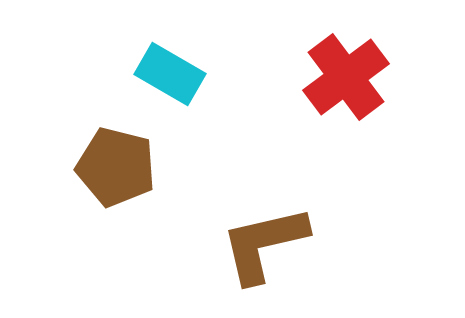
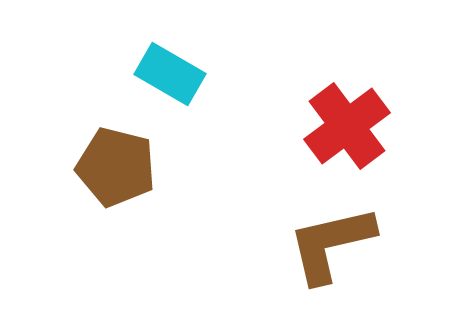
red cross: moved 1 px right, 49 px down
brown L-shape: moved 67 px right
